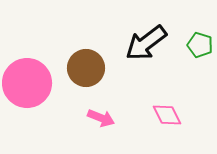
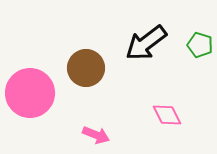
pink circle: moved 3 px right, 10 px down
pink arrow: moved 5 px left, 17 px down
